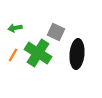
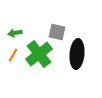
green arrow: moved 5 px down
gray square: moved 1 px right; rotated 12 degrees counterclockwise
green cross: moved 1 px right, 1 px down; rotated 20 degrees clockwise
